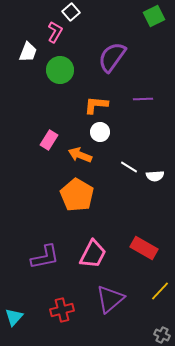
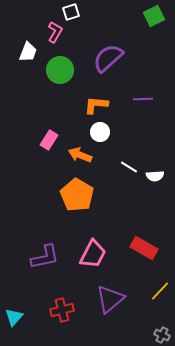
white square: rotated 24 degrees clockwise
purple semicircle: moved 4 px left, 1 px down; rotated 12 degrees clockwise
